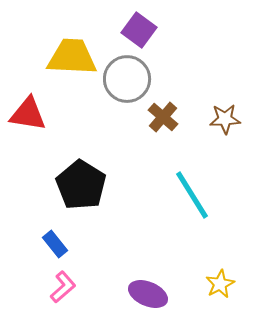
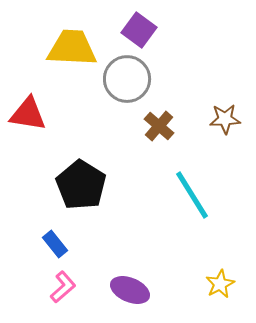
yellow trapezoid: moved 9 px up
brown cross: moved 4 px left, 9 px down
purple ellipse: moved 18 px left, 4 px up
